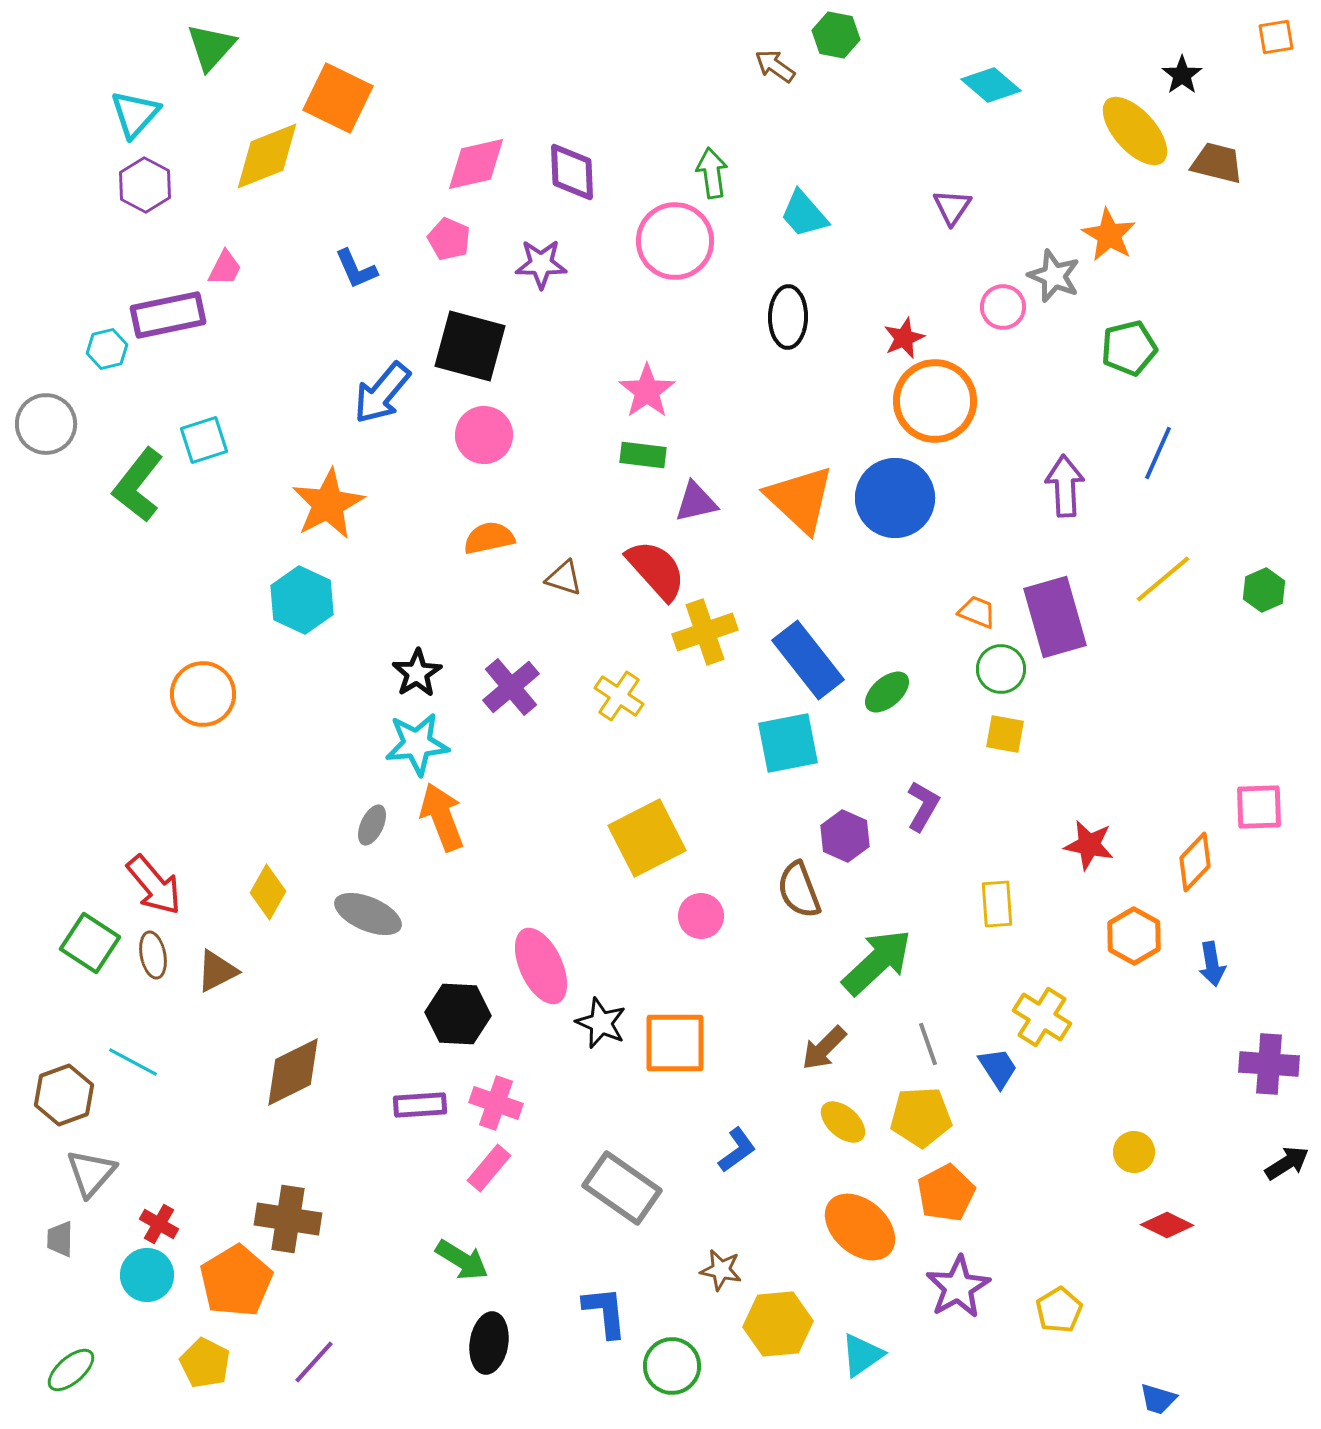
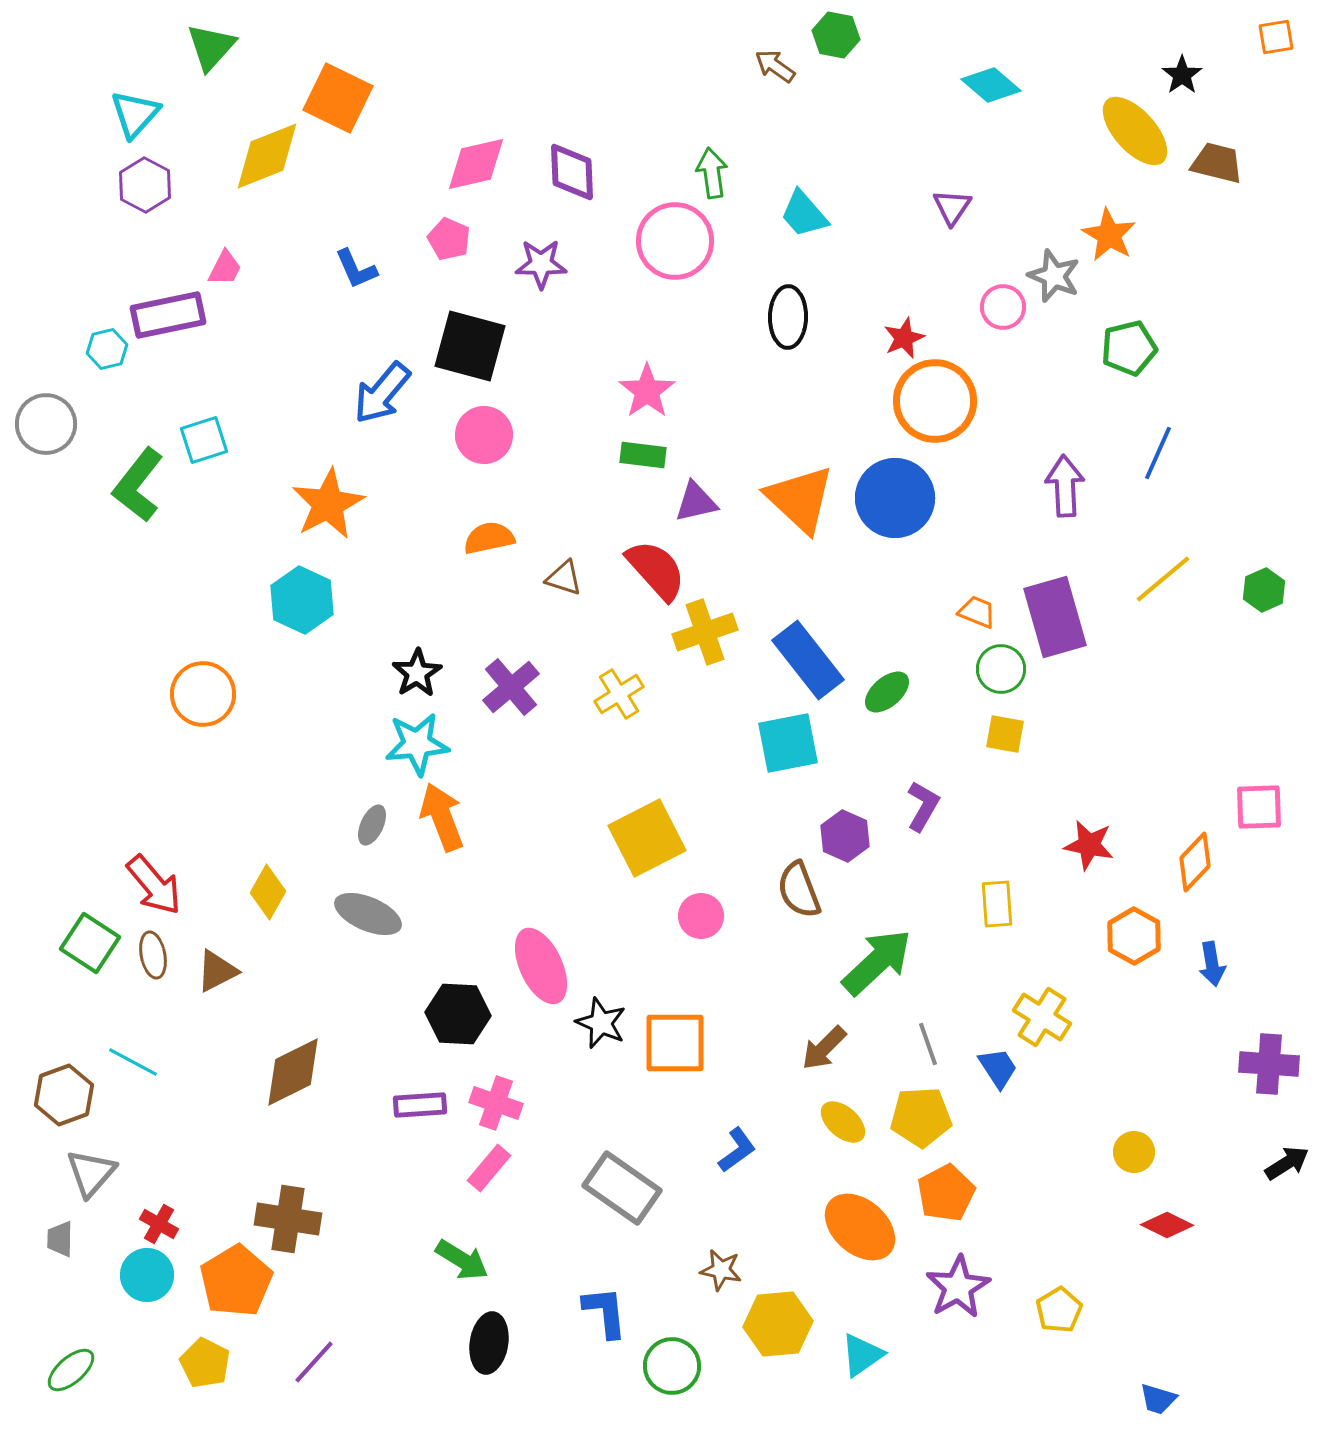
yellow cross at (619, 696): moved 2 px up; rotated 24 degrees clockwise
